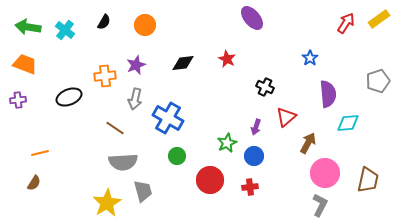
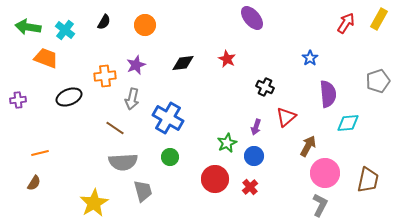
yellow rectangle: rotated 25 degrees counterclockwise
orange trapezoid: moved 21 px right, 6 px up
gray arrow: moved 3 px left
brown arrow: moved 3 px down
green circle: moved 7 px left, 1 px down
red circle: moved 5 px right, 1 px up
red cross: rotated 35 degrees counterclockwise
yellow star: moved 13 px left
